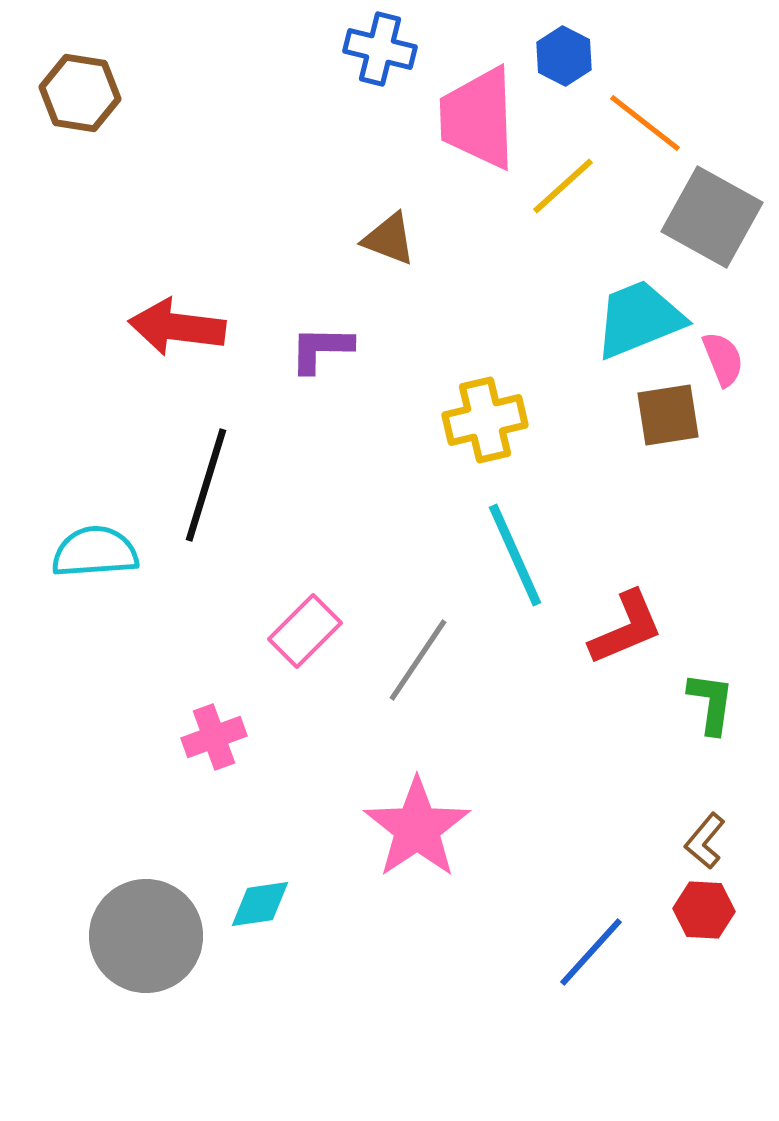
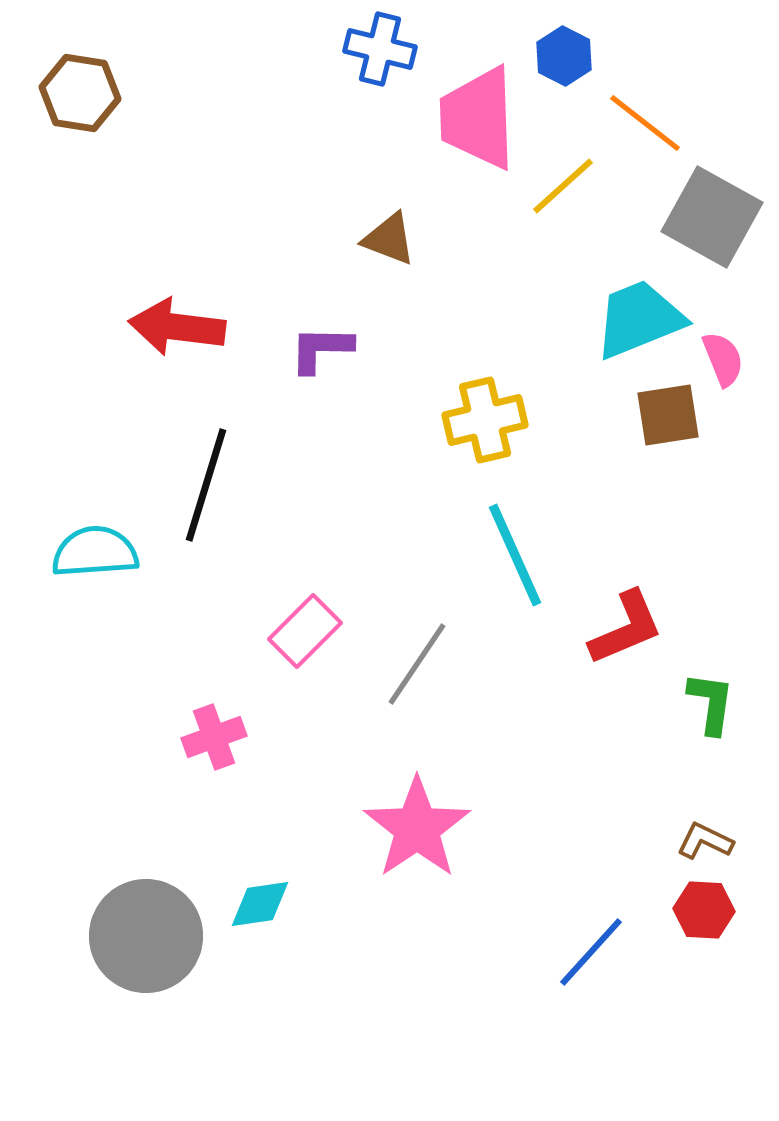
gray line: moved 1 px left, 4 px down
brown L-shape: rotated 76 degrees clockwise
